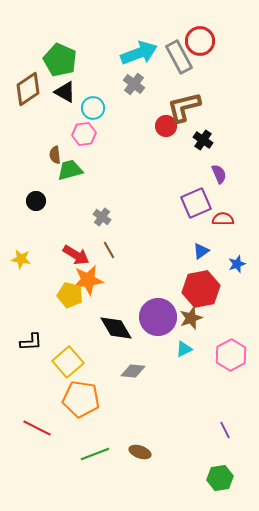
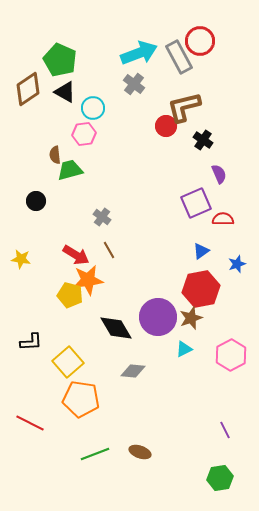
red line at (37, 428): moved 7 px left, 5 px up
